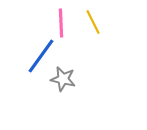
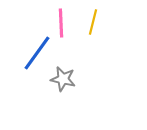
yellow line: rotated 40 degrees clockwise
blue line: moved 4 px left, 3 px up
